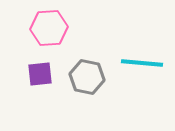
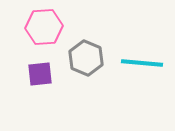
pink hexagon: moved 5 px left, 1 px up
gray hexagon: moved 1 px left, 19 px up; rotated 12 degrees clockwise
